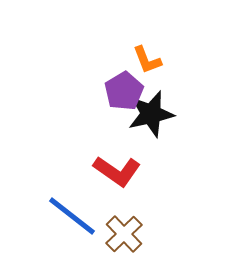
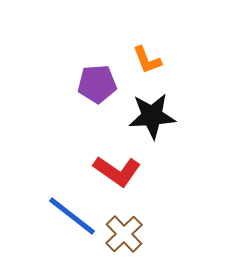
purple pentagon: moved 27 px left, 7 px up; rotated 27 degrees clockwise
black star: moved 1 px right, 2 px down; rotated 9 degrees clockwise
